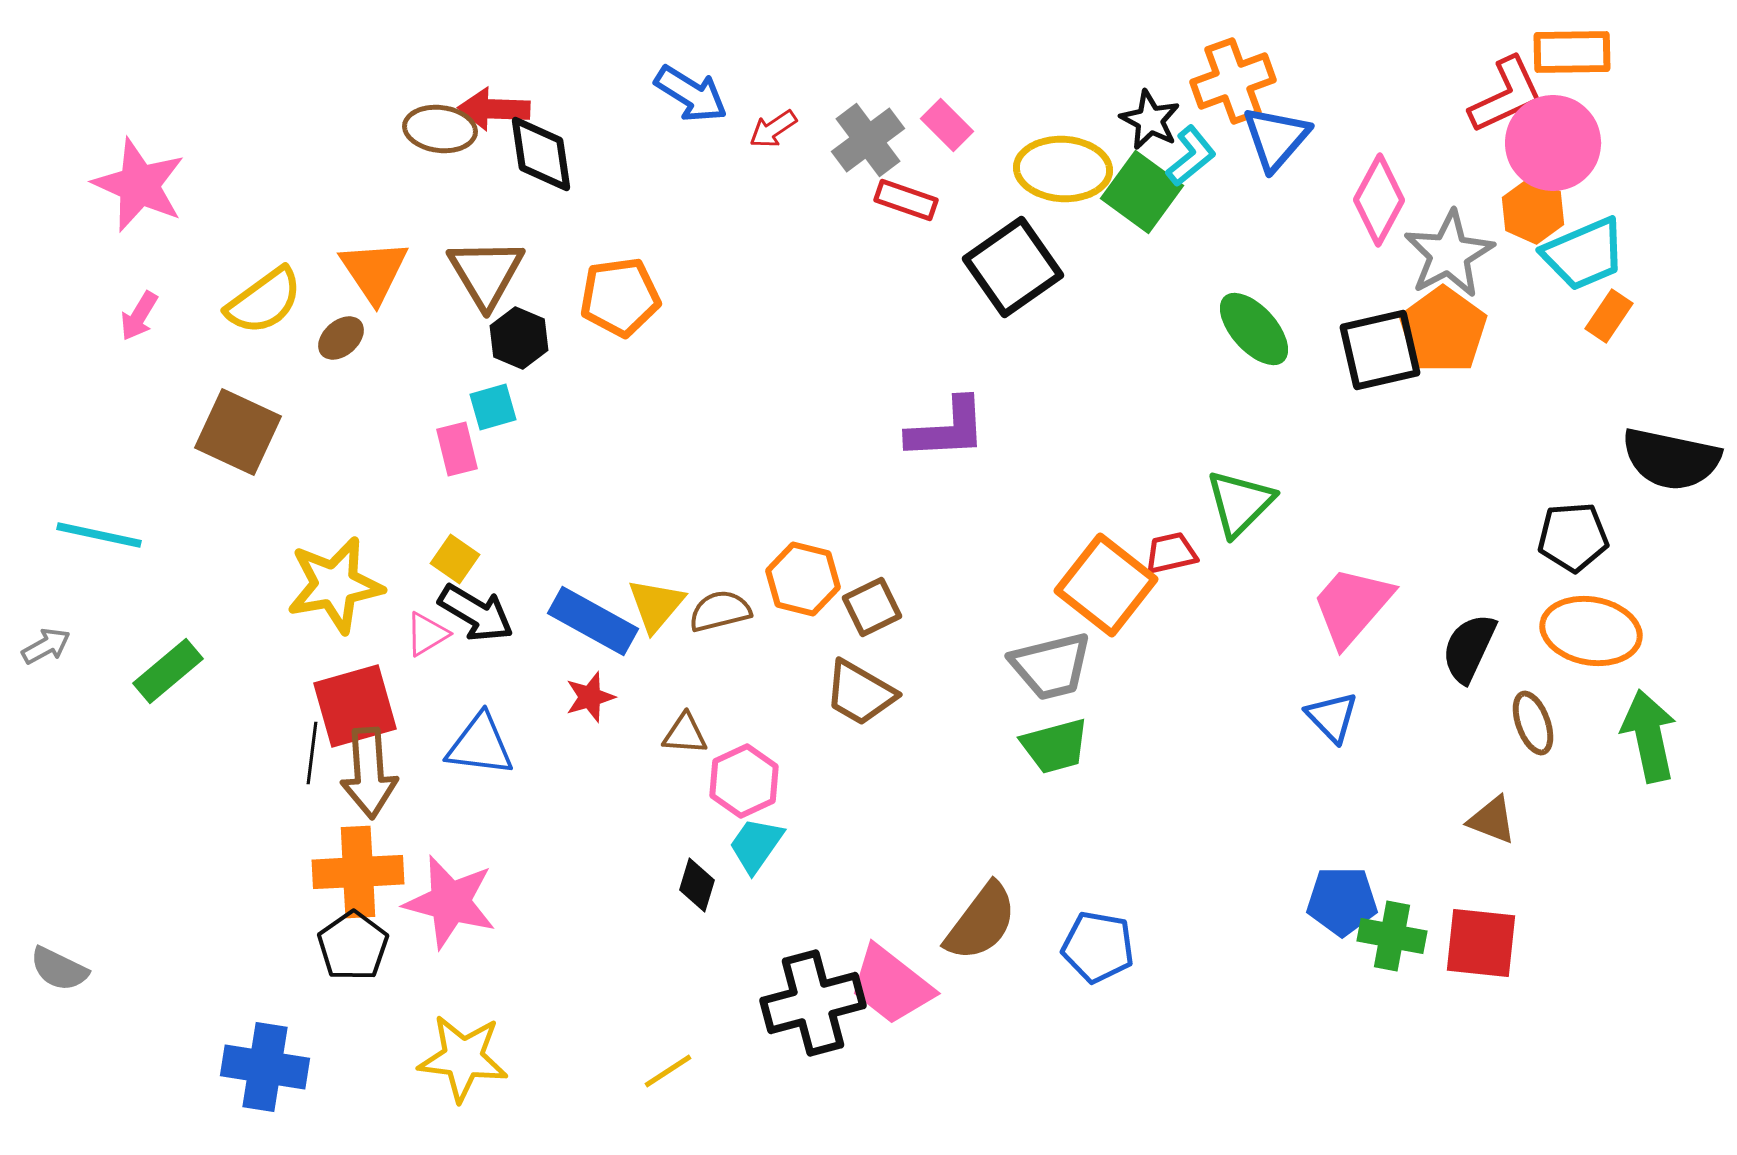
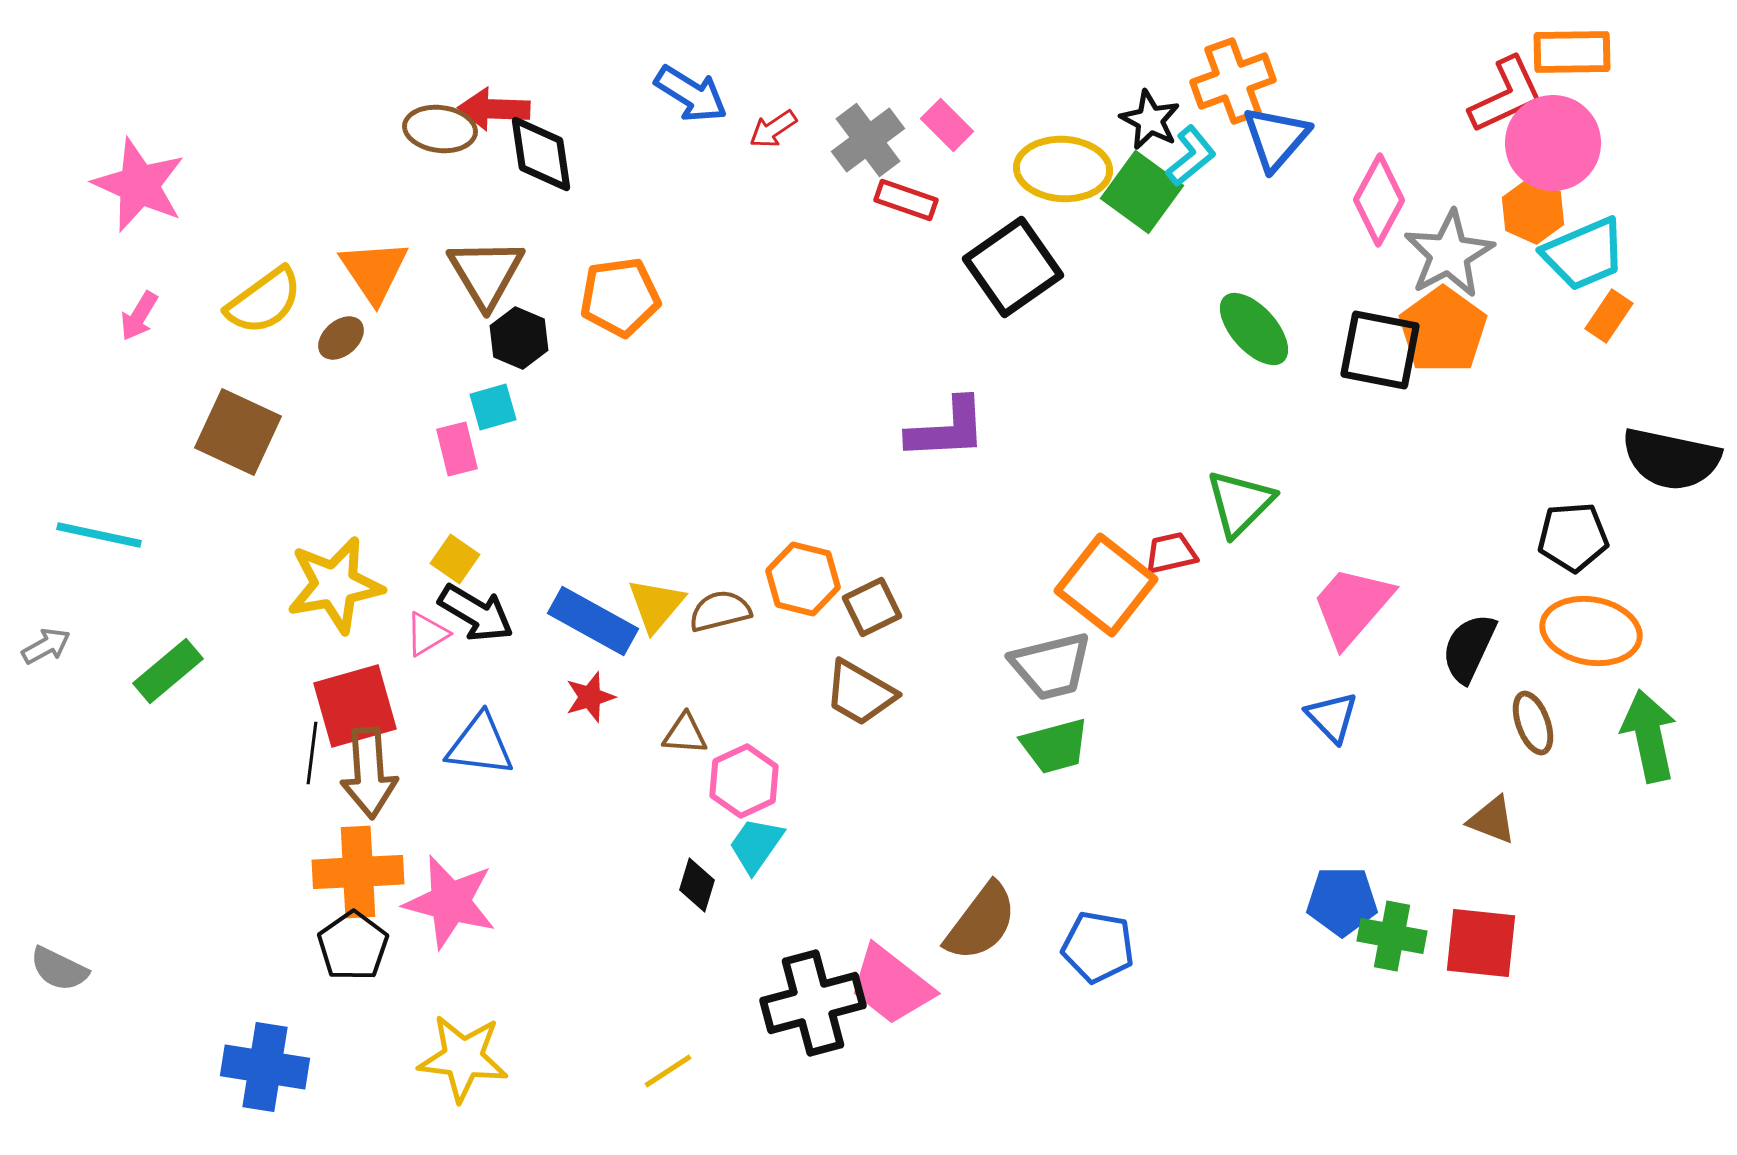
black square at (1380, 350): rotated 24 degrees clockwise
